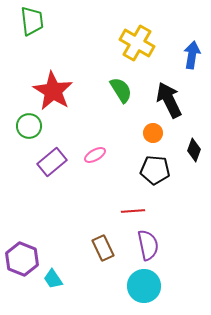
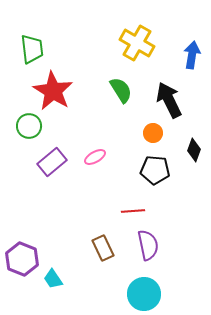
green trapezoid: moved 28 px down
pink ellipse: moved 2 px down
cyan circle: moved 8 px down
